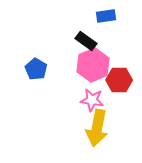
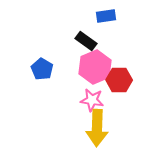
pink hexagon: moved 2 px right, 2 px down
blue pentagon: moved 6 px right
yellow arrow: rotated 9 degrees counterclockwise
